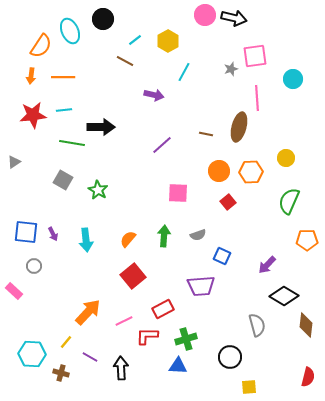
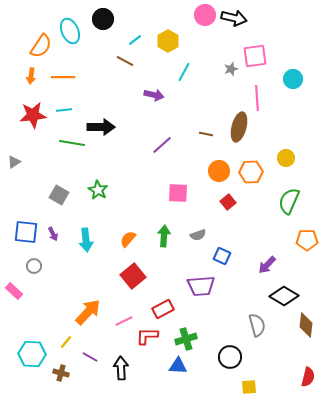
gray square at (63, 180): moved 4 px left, 15 px down
